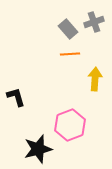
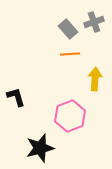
pink hexagon: moved 9 px up
black star: moved 2 px right, 1 px up
